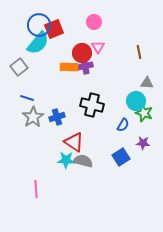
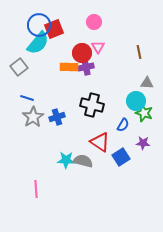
purple cross: moved 1 px right, 1 px down
red triangle: moved 26 px right
